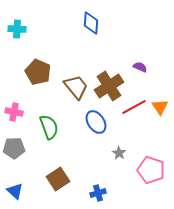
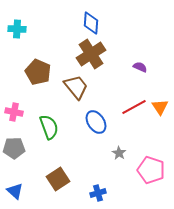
brown cross: moved 18 px left, 32 px up
